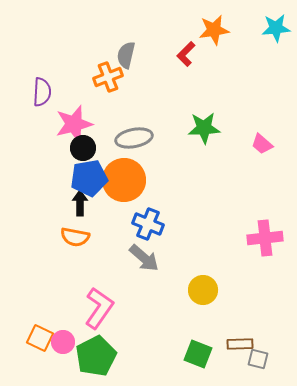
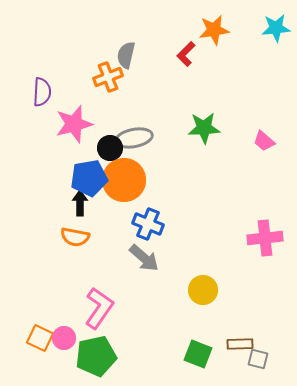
pink trapezoid: moved 2 px right, 3 px up
black circle: moved 27 px right
pink circle: moved 1 px right, 4 px up
green pentagon: rotated 15 degrees clockwise
